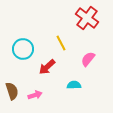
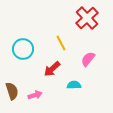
red cross: rotated 10 degrees clockwise
red arrow: moved 5 px right, 2 px down
